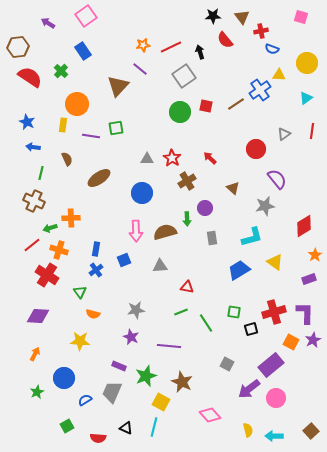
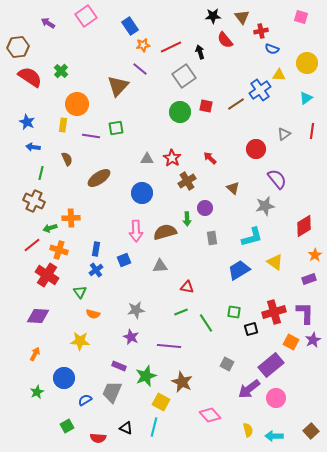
blue rectangle at (83, 51): moved 47 px right, 25 px up
